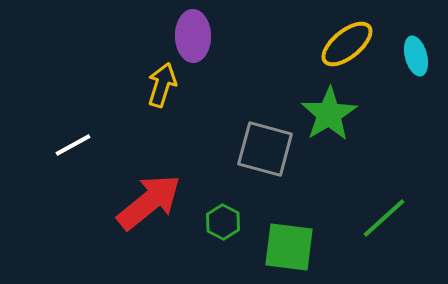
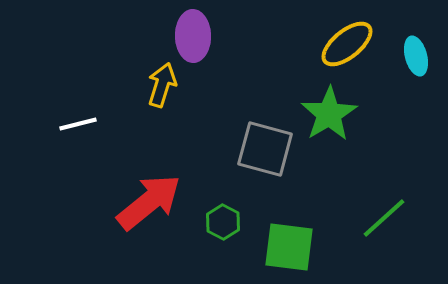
white line: moved 5 px right, 21 px up; rotated 15 degrees clockwise
